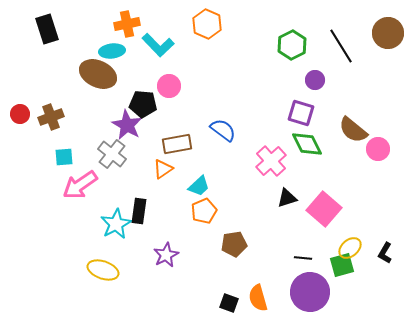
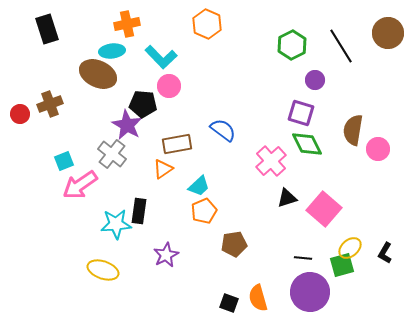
cyan L-shape at (158, 45): moved 3 px right, 12 px down
brown cross at (51, 117): moved 1 px left, 13 px up
brown semicircle at (353, 130): rotated 60 degrees clockwise
cyan square at (64, 157): moved 4 px down; rotated 18 degrees counterclockwise
cyan star at (116, 224): rotated 24 degrees clockwise
